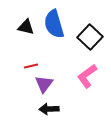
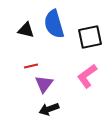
black triangle: moved 3 px down
black square: rotated 35 degrees clockwise
black arrow: rotated 18 degrees counterclockwise
